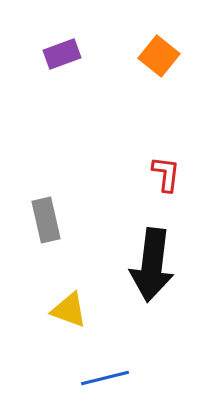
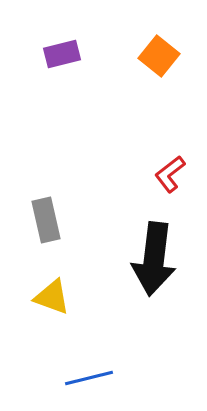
purple rectangle: rotated 6 degrees clockwise
red L-shape: moved 4 px right; rotated 135 degrees counterclockwise
black arrow: moved 2 px right, 6 px up
yellow triangle: moved 17 px left, 13 px up
blue line: moved 16 px left
